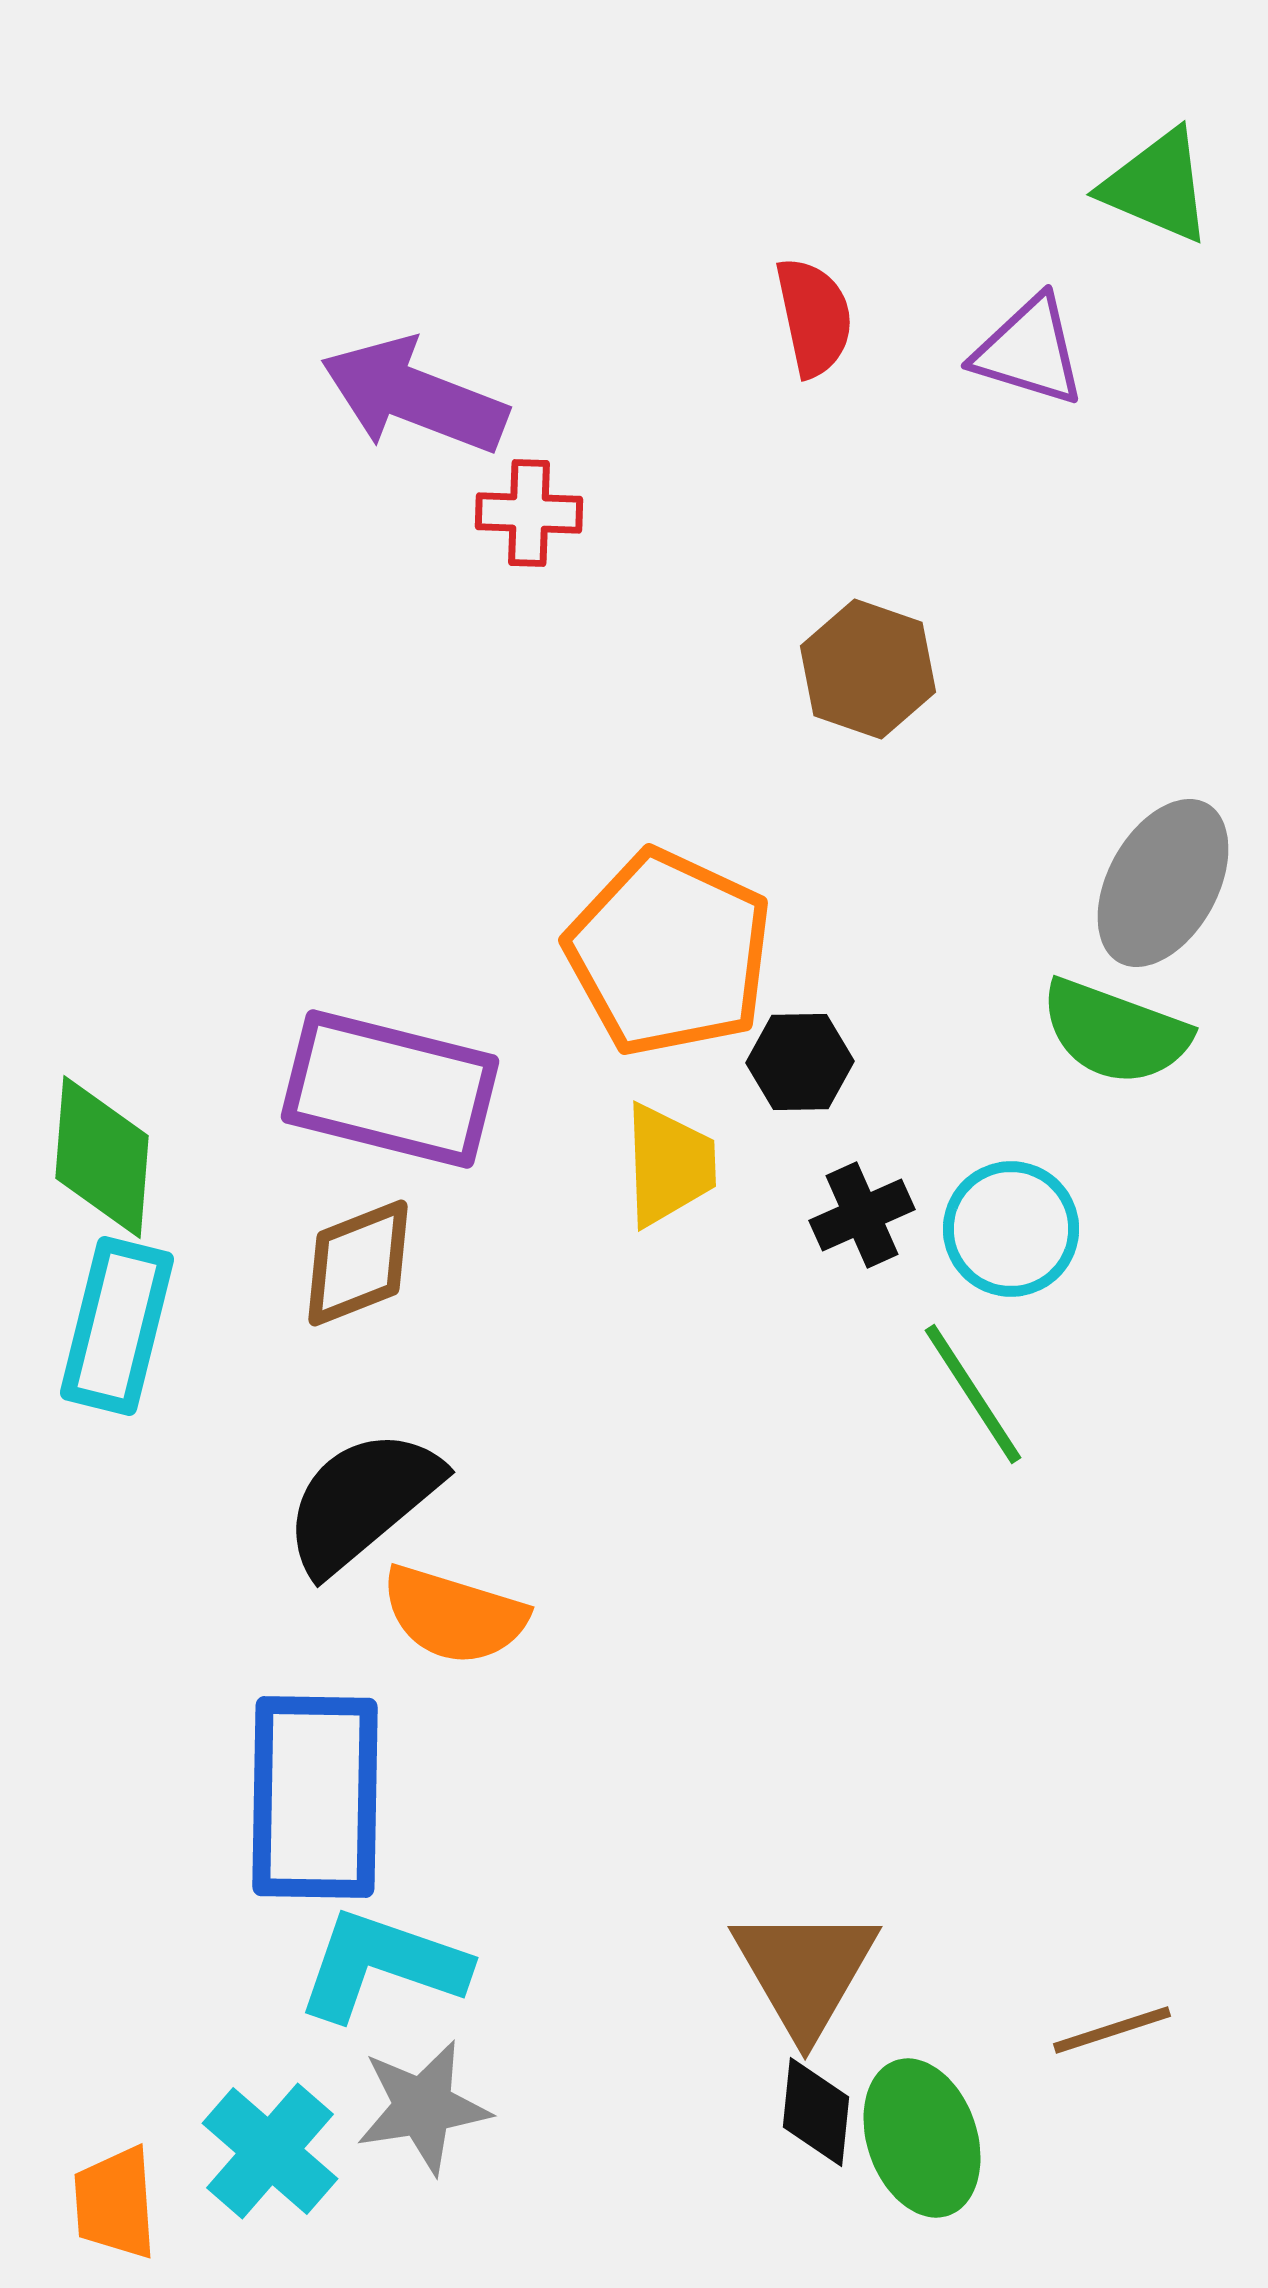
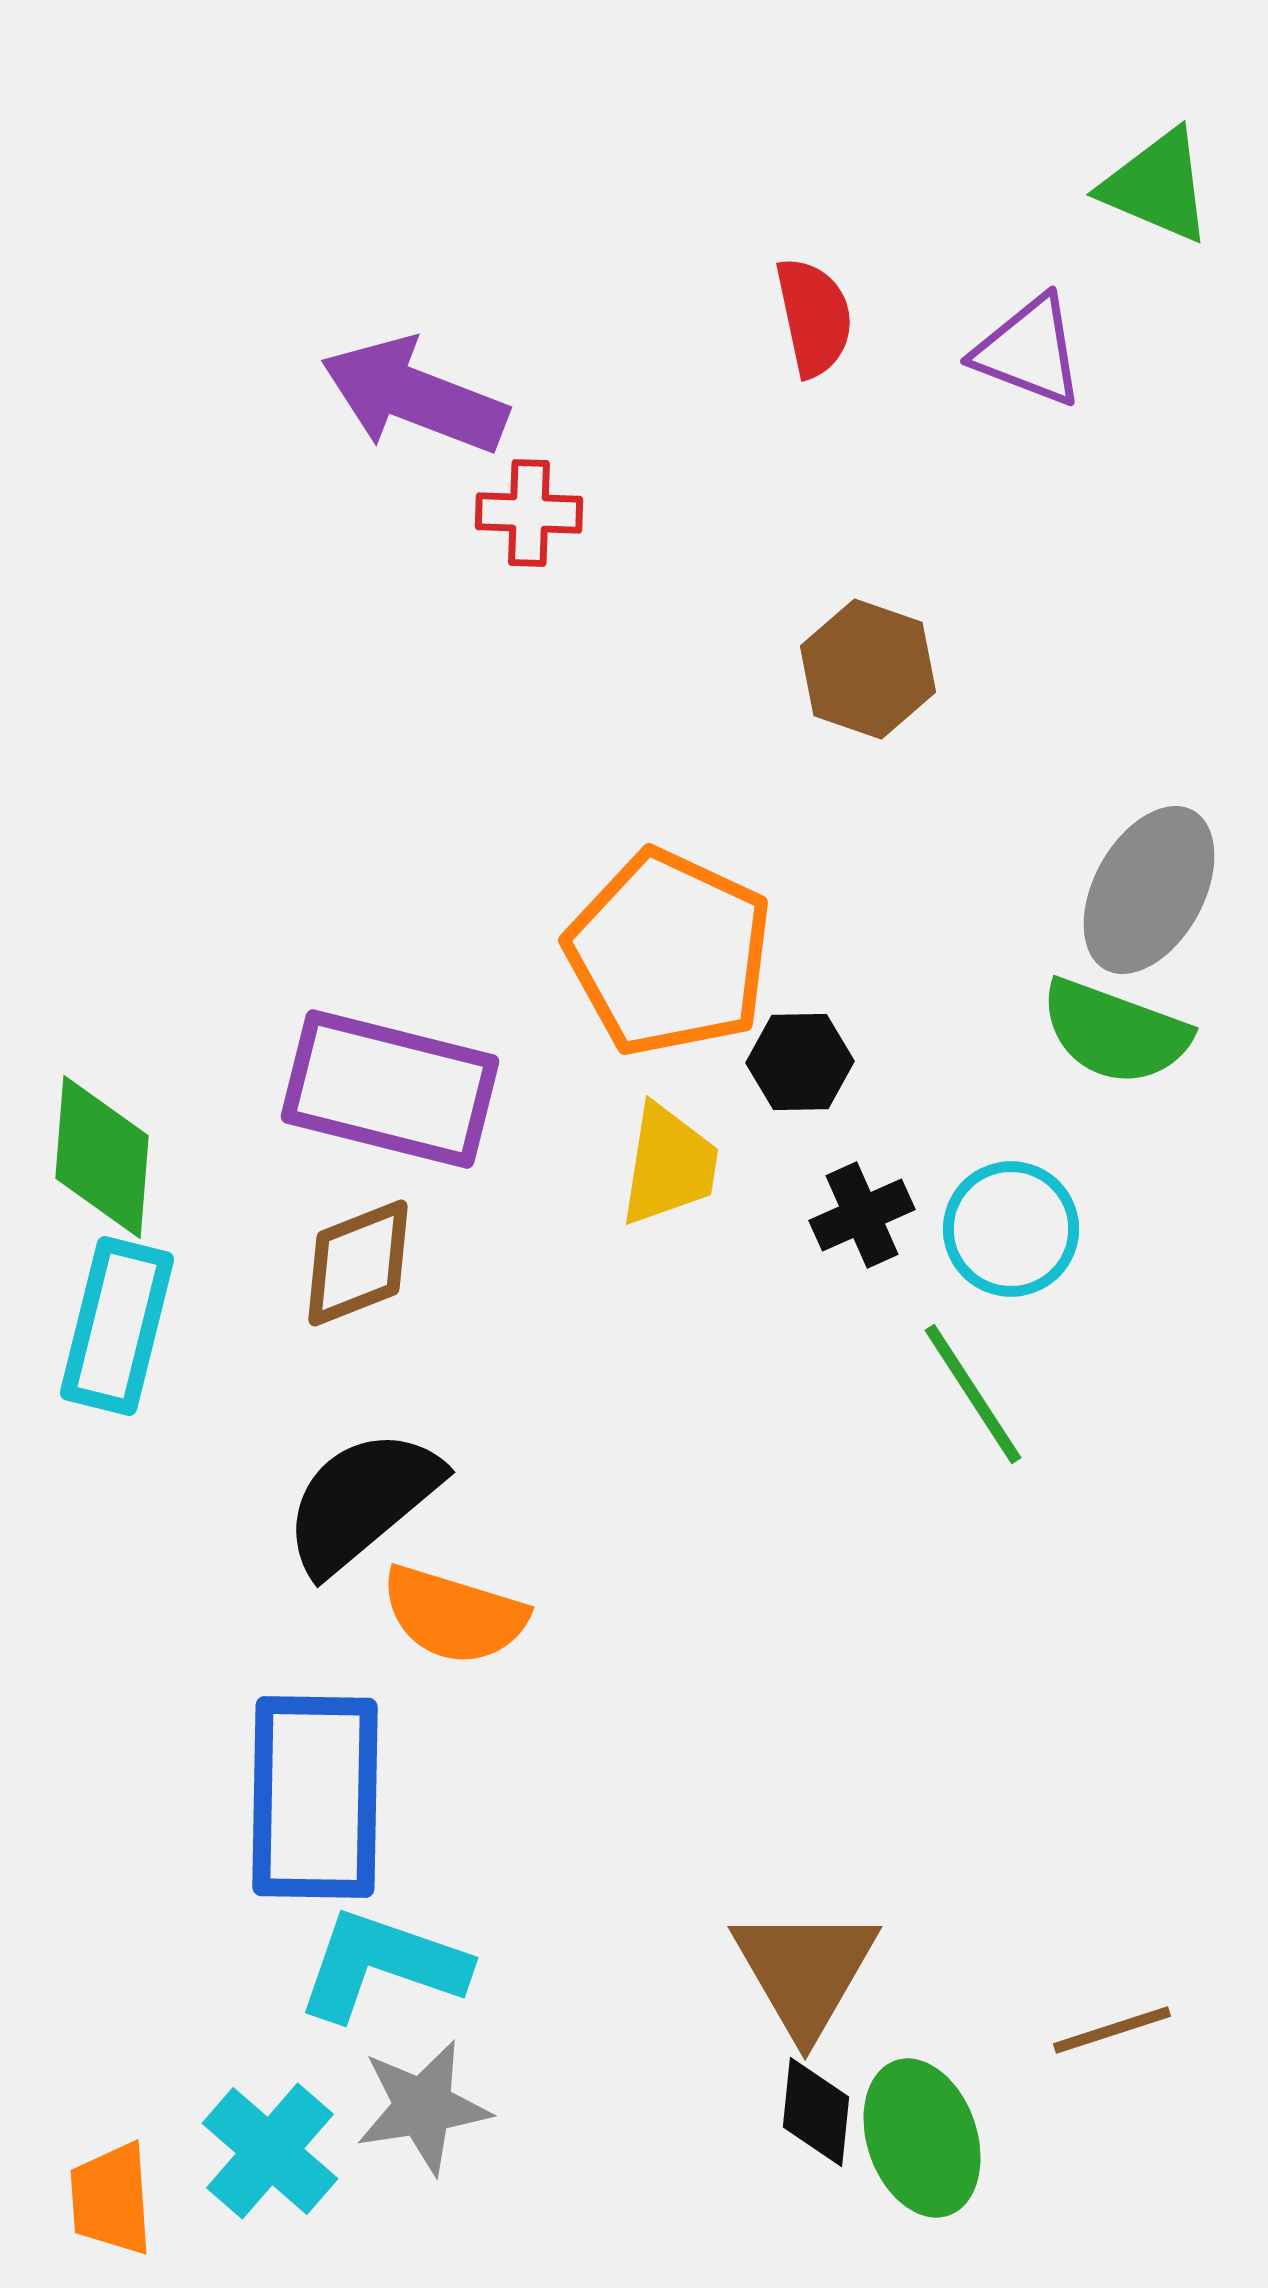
purple triangle: rotated 4 degrees clockwise
gray ellipse: moved 14 px left, 7 px down
yellow trapezoid: rotated 11 degrees clockwise
orange trapezoid: moved 4 px left, 4 px up
